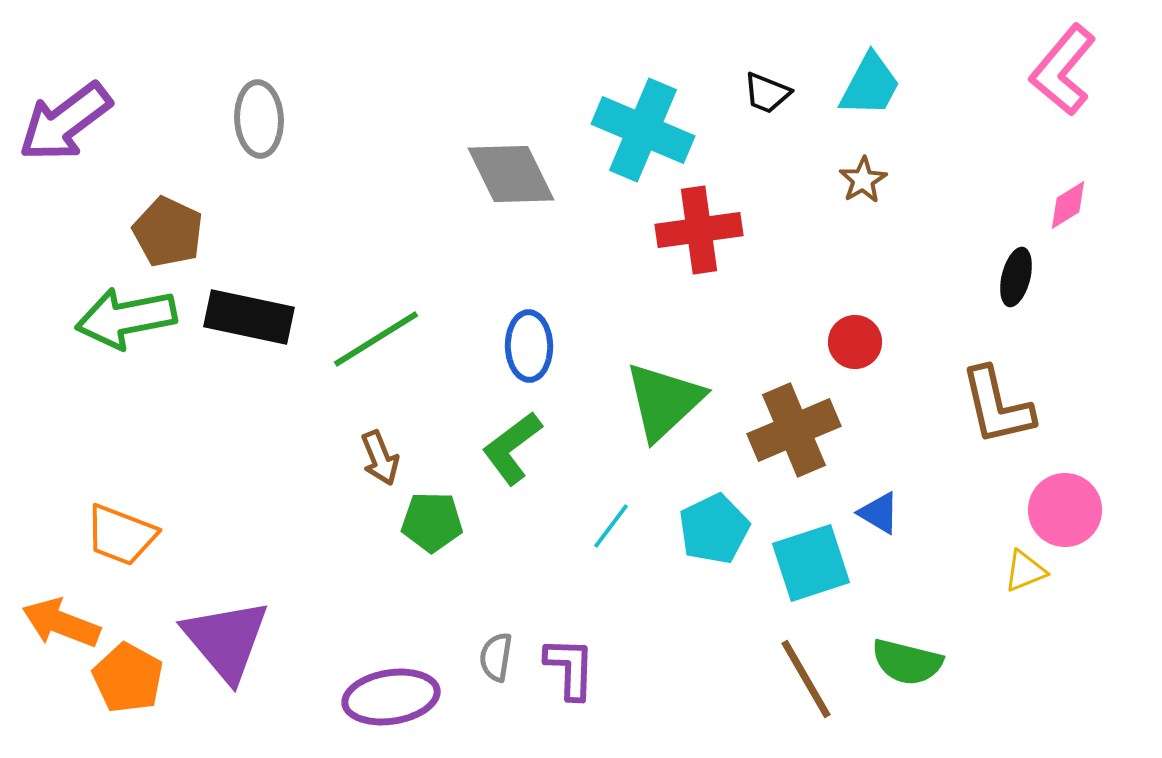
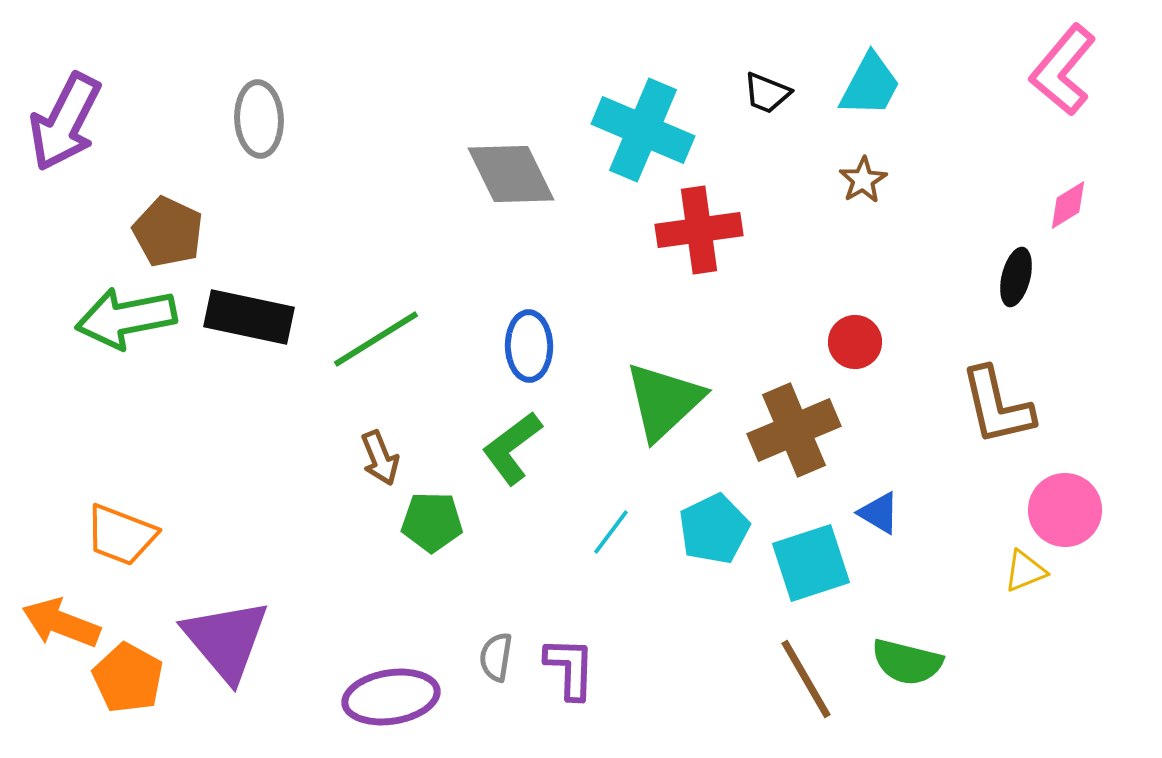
purple arrow: rotated 26 degrees counterclockwise
cyan line: moved 6 px down
